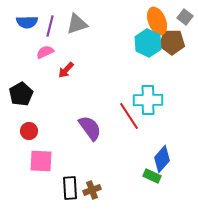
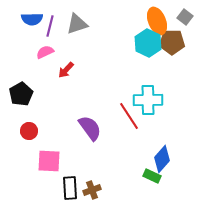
blue semicircle: moved 5 px right, 3 px up
pink square: moved 8 px right
